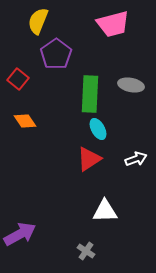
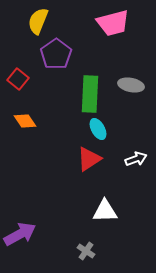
pink trapezoid: moved 1 px up
